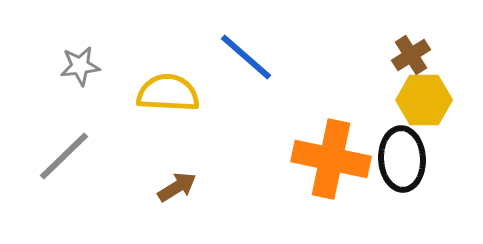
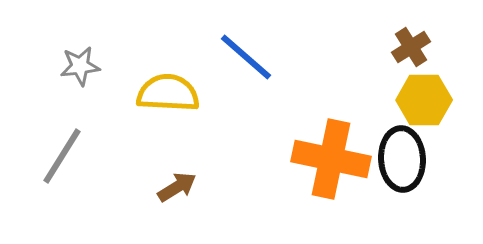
brown cross: moved 8 px up
gray line: moved 2 px left; rotated 14 degrees counterclockwise
